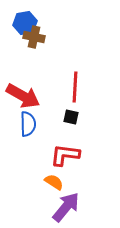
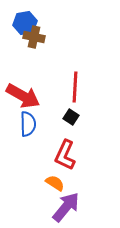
black square: rotated 21 degrees clockwise
red L-shape: rotated 72 degrees counterclockwise
orange semicircle: moved 1 px right, 1 px down
